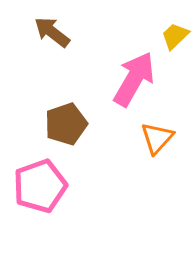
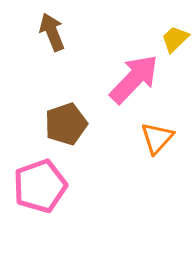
brown arrow: rotated 30 degrees clockwise
yellow trapezoid: moved 3 px down
pink arrow: rotated 14 degrees clockwise
